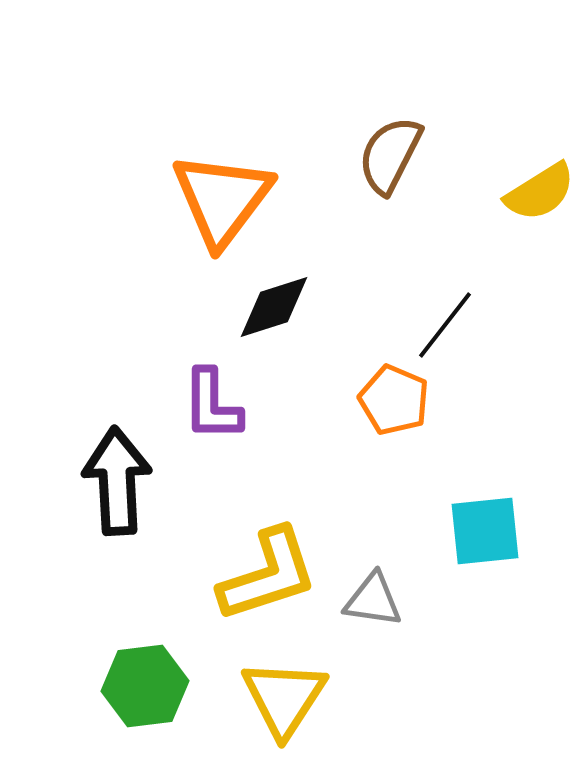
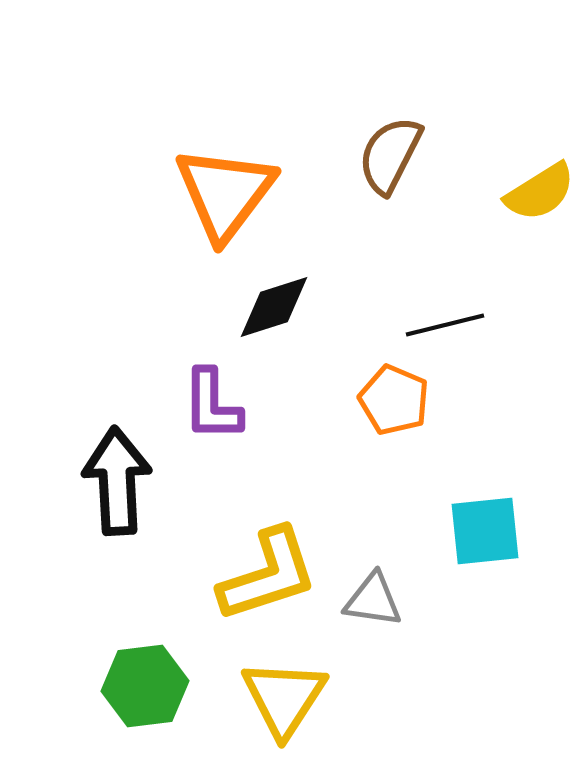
orange triangle: moved 3 px right, 6 px up
black line: rotated 38 degrees clockwise
